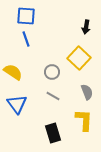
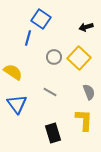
blue square: moved 15 px right, 3 px down; rotated 30 degrees clockwise
black arrow: rotated 64 degrees clockwise
blue line: moved 2 px right, 1 px up; rotated 35 degrees clockwise
gray circle: moved 2 px right, 15 px up
gray semicircle: moved 2 px right
gray line: moved 3 px left, 4 px up
